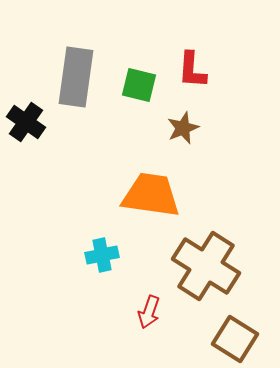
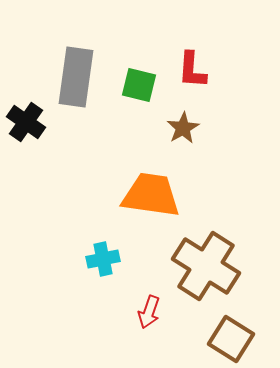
brown star: rotated 8 degrees counterclockwise
cyan cross: moved 1 px right, 4 px down
brown square: moved 4 px left
